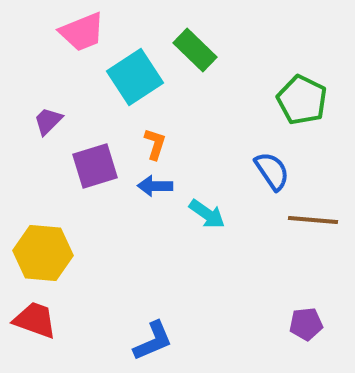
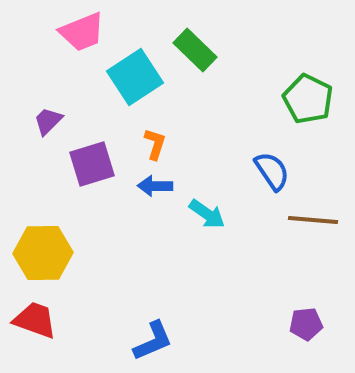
green pentagon: moved 6 px right, 1 px up
purple square: moved 3 px left, 2 px up
yellow hexagon: rotated 6 degrees counterclockwise
